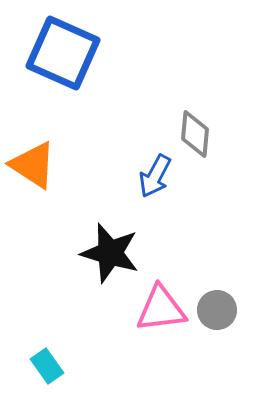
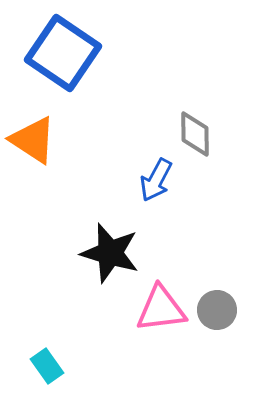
blue square: rotated 10 degrees clockwise
gray diamond: rotated 6 degrees counterclockwise
orange triangle: moved 25 px up
blue arrow: moved 1 px right, 4 px down
